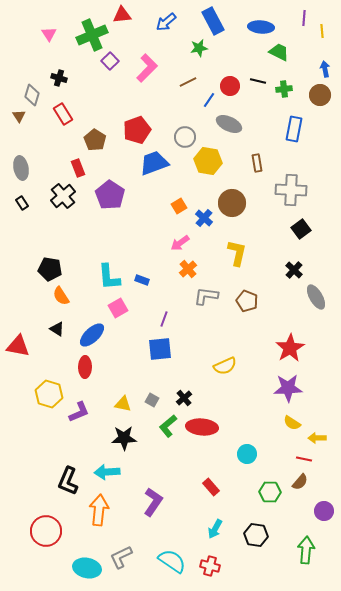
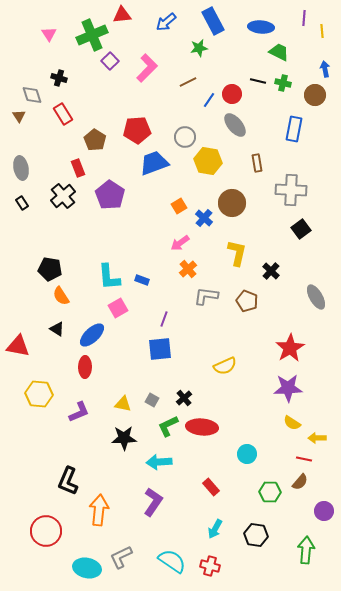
red circle at (230, 86): moved 2 px right, 8 px down
green cross at (284, 89): moved 1 px left, 6 px up; rotated 21 degrees clockwise
gray diamond at (32, 95): rotated 35 degrees counterclockwise
brown circle at (320, 95): moved 5 px left
gray ellipse at (229, 124): moved 6 px right, 1 px down; rotated 25 degrees clockwise
red pentagon at (137, 130): rotated 16 degrees clockwise
black cross at (294, 270): moved 23 px left, 1 px down
yellow hexagon at (49, 394): moved 10 px left; rotated 12 degrees counterclockwise
green L-shape at (168, 426): rotated 15 degrees clockwise
cyan arrow at (107, 472): moved 52 px right, 10 px up
